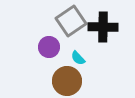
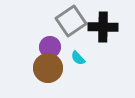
purple circle: moved 1 px right
brown circle: moved 19 px left, 13 px up
